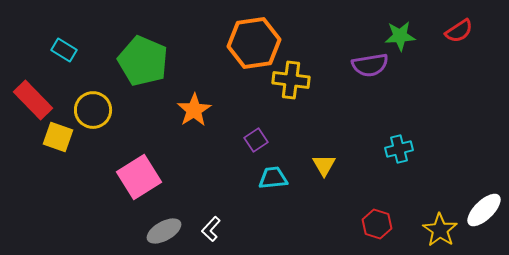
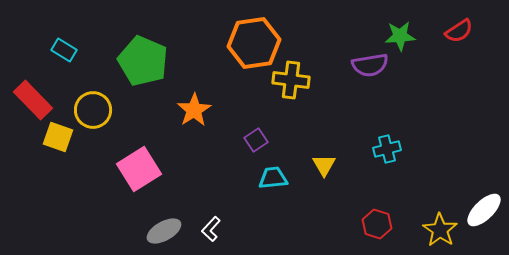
cyan cross: moved 12 px left
pink square: moved 8 px up
